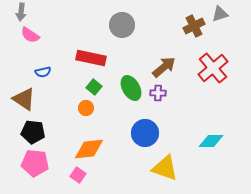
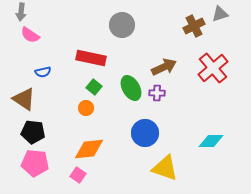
brown arrow: rotated 15 degrees clockwise
purple cross: moved 1 px left
